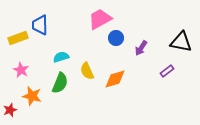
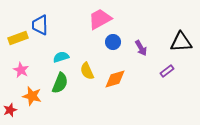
blue circle: moved 3 px left, 4 px down
black triangle: rotated 15 degrees counterclockwise
purple arrow: rotated 63 degrees counterclockwise
